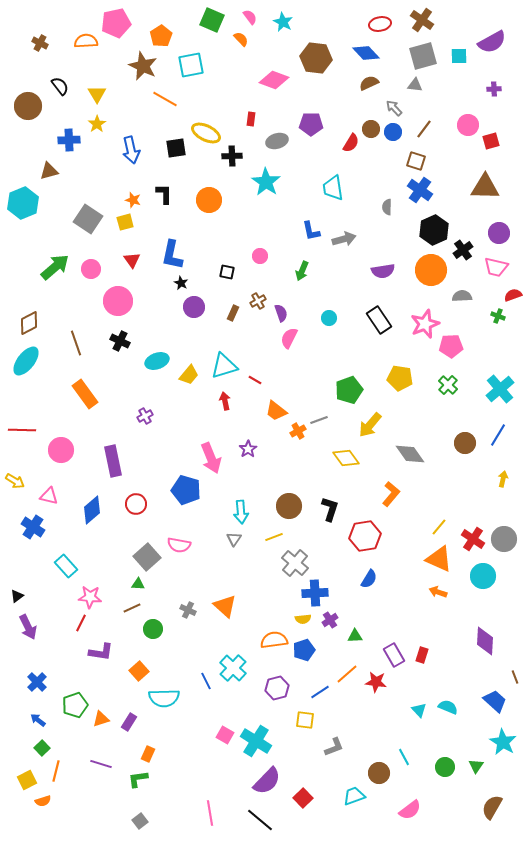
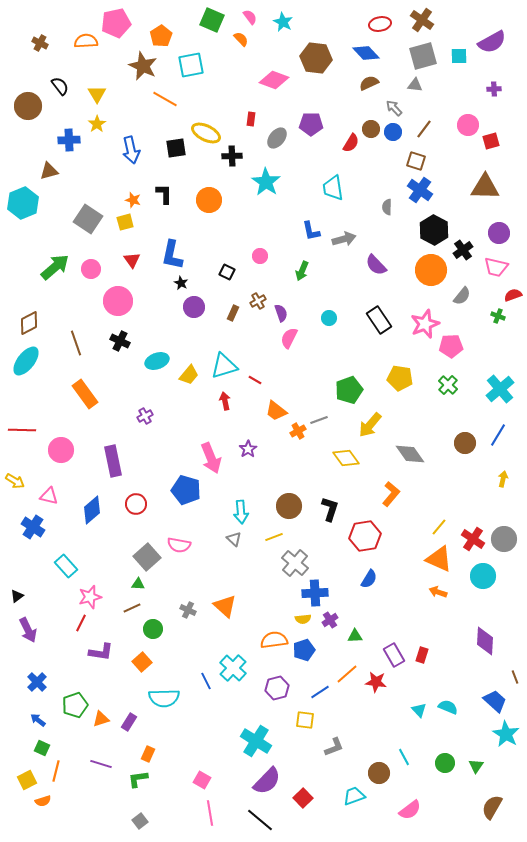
gray ellipse at (277, 141): moved 3 px up; rotated 35 degrees counterclockwise
black hexagon at (434, 230): rotated 8 degrees counterclockwise
purple semicircle at (383, 271): moved 7 px left, 6 px up; rotated 55 degrees clockwise
black square at (227, 272): rotated 14 degrees clockwise
gray semicircle at (462, 296): rotated 132 degrees clockwise
gray triangle at (234, 539): rotated 21 degrees counterclockwise
pink star at (90, 597): rotated 20 degrees counterclockwise
purple arrow at (28, 627): moved 3 px down
orange square at (139, 671): moved 3 px right, 9 px up
pink square at (225, 735): moved 23 px left, 45 px down
cyan star at (503, 742): moved 3 px right, 8 px up
green square at (42, 748): rotated 21 degrees counterclockwise
green circle at (445, 767): moved 4 px up
